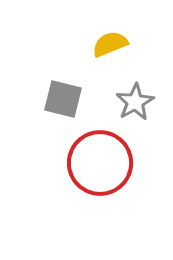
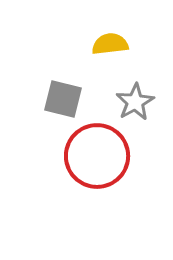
yellow semicircle: rotated 15 degrees clockwise
red circle: moved 3 px left, 7 px up
